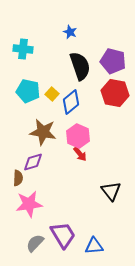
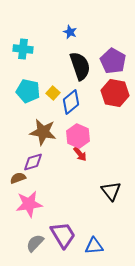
purple pentagon: rotated 15 degrees clockwise
yellow square: moved 1 px right, 1 px up
brown semicircle: rotated 112 degrees counterclockwise
